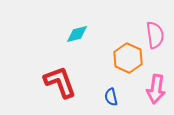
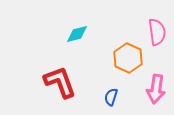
pink semicircle: moved 2 px right, 3 px up
blue semicircle: rotated 30 degrees clockwise
